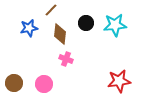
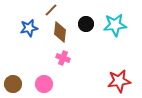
black circle: moved 1 px down
brown diamond: moved 2 px up
pink cross: moved 3 px left, 1 px up
brown circle: moved 1 px left, 1 px down
